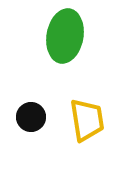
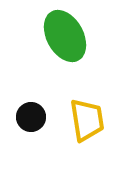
green ellipse: rotated 39 degrees counterclockwise
